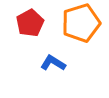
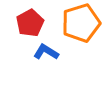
blue L-shape: moved 7 px left, 11 px up
